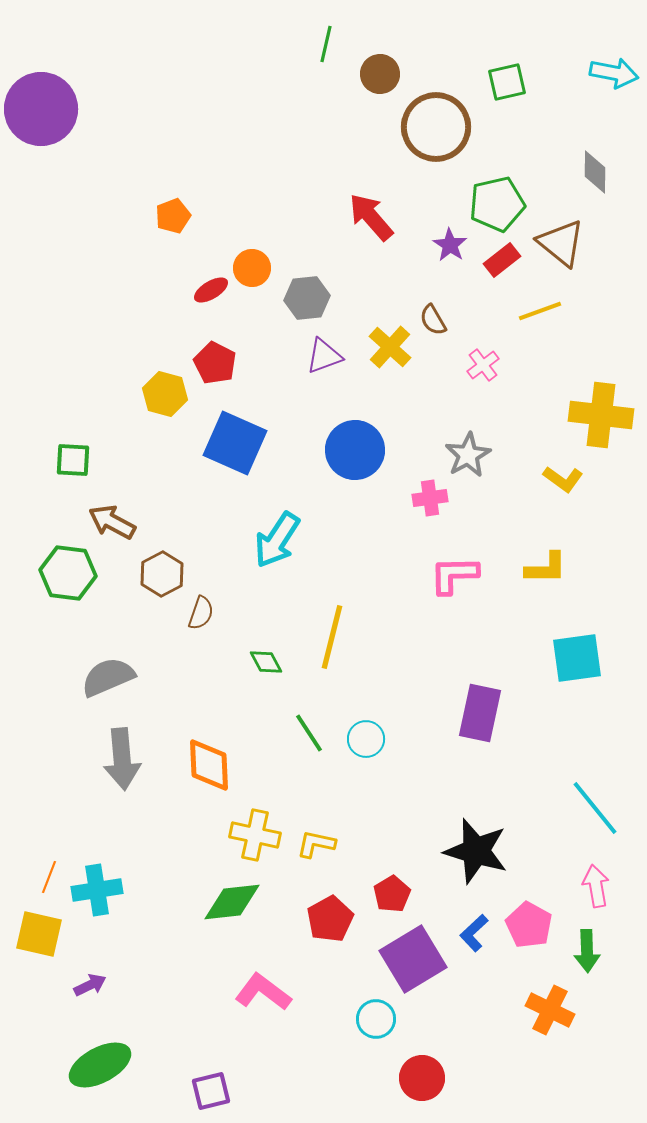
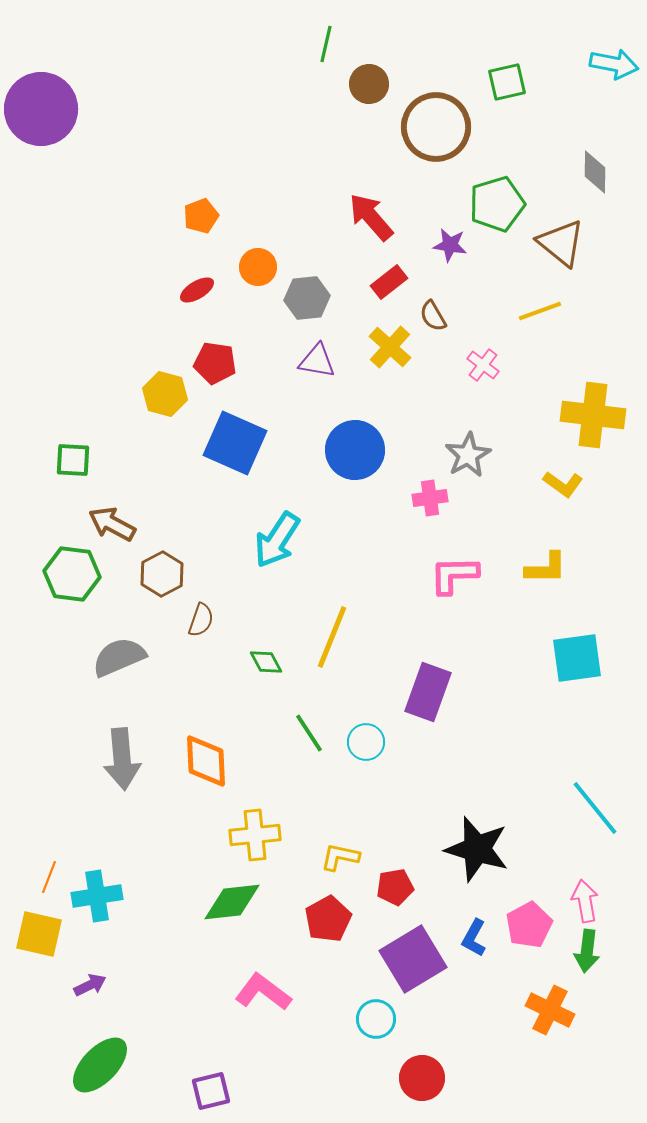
cyan arrow at (614, 73): moved 9 px up
brown circle at (380, 74): moved 11 px left, 10 px down
green pentagon at (497, 204): rotated 4 degrees counterclockwise
orange pentagon at (173, 216): moved 28 px right
purple star at (450, 245): rotated 24 degrees counterclockwise
red rectangle at (502, 260): moved 113 px left, 22 px down
orange circle at (252, 268): moved 6 px right, 1 px up
red ellipse at (211, 290): moved 14 px left
brown semicircle at (433, 320): moved 4 px up
purple triangle at (324, 356): moved 7 px left, 5 px down; rotated 30 degrees clockwise
red pentagon at (215, 363): rotated 18 degrees counterclockwise
pink cross at (483, 365): rotated 16 degrees counterclockwise
yellow cross at (601, 415): moved 8 px left
yellow L-shape at (563, 479): moved 5 px down
brown arrow at (112, 522): moved 2 px down
green hexagon at (68, 573): moved 4 px right, 1 px down
brown semicircle at (201, 613): moved 7 px down
yellow line at (332, 637): rotated 8 degrees clockwise
gray semicircle at (108, 677): moved 11 px right, 20 px up
purple rectangle at (480, 713): moved 52 px left, 21 px up; rotated 8 degrees clockwise
cyan circle at (366, 739): moved 3 px down
orange diamond at (209, 765): moved 3 px left, 4 px up
yellow cross at (255, 835): rotated 18 degrees counterclockwise
yellow L-shape at (316, 844): moved 24 px right, 13 px down
black star at (476, 851): moved 1 px right, 2 px up
pink arrow at (596, 886): moved 11 px left, 15 px down
cyan cross at (97, 890): moved 6 px down
red pentagon at (392, 894): moved 3 px right, 7 px up; rotated 21 degrees clockwise
red pentagon at (330, 919): moved 2 px left
pink pentagon at (529, 925): rotated 15 degrees clockwise
blue L-shape at (474, 933): moved 5 px down; rotated 18 degrees counterclockwise
green arrow at (587, 951): rotated 9 degrees clockwise
green ellipse at (100, 1065): rotated 18 degrees counterclockwise
